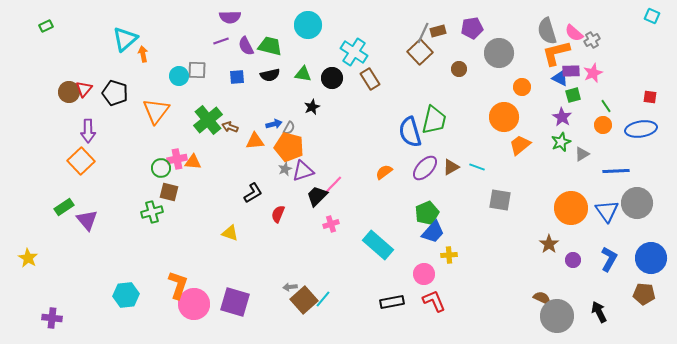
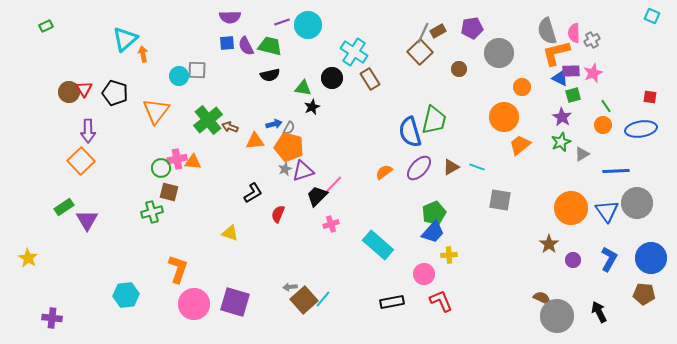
brown rectangle at (438, 31): rotated 14 degrees counterclockwise
pink semicircle at (574, 33): rotated 48 degrees clockwise
purple line at (221, 41): moved 61 px right, 19 px up
green triangle at (303, 74): moved 14 px down
blue square at (237, 77): moved 10 px left, 34 px up
red triangle at (84, 89): rotated 12 degrees counterclockwise
purple ellipse at (425, 168): moved 6 px left
green pentagon at (427, 213): moved 7 px right
purple triangle at (87, 220): rotated 10 degrees clockwise
orange L-shape at (178, 285): moved 16 px up
red L-shape at (434, 301): moved 7 px right
